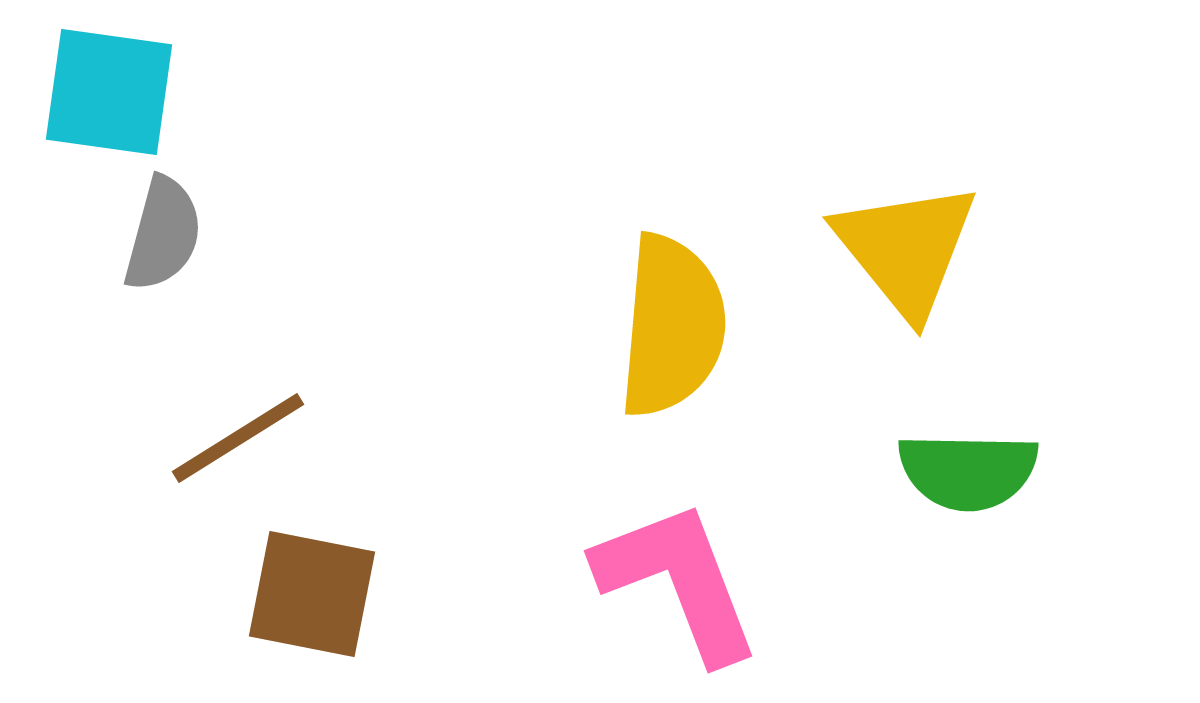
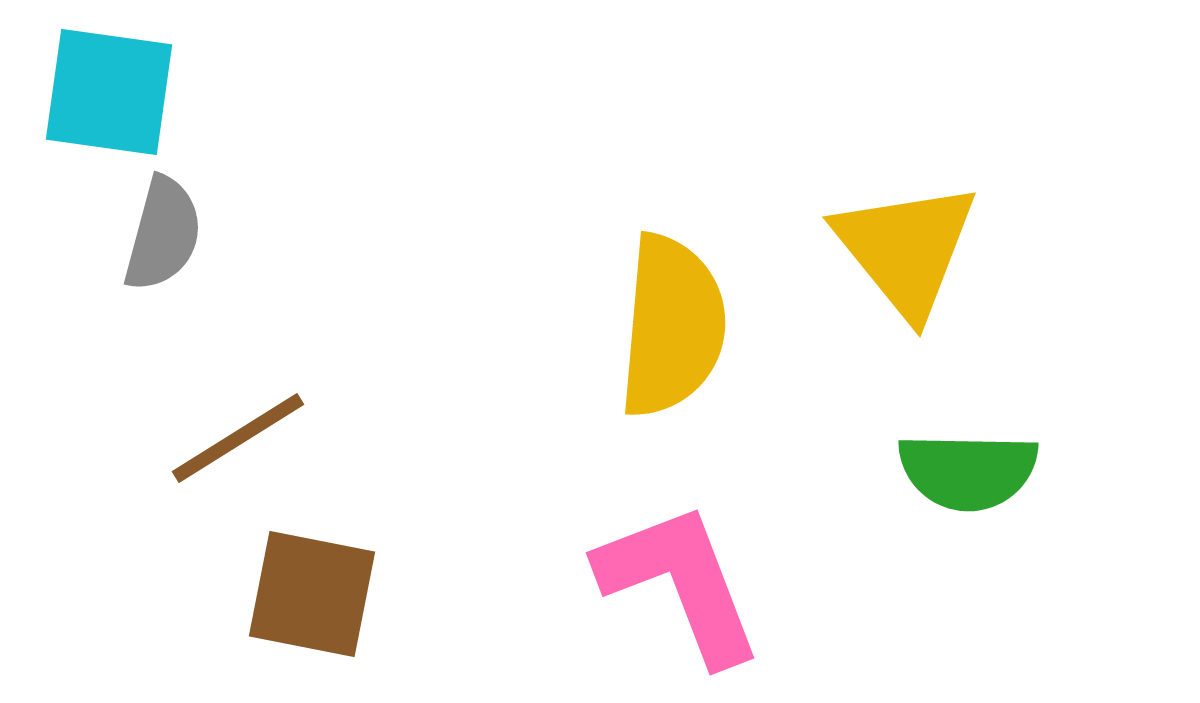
pink L-shape: moved 2 px right, 2 px down
